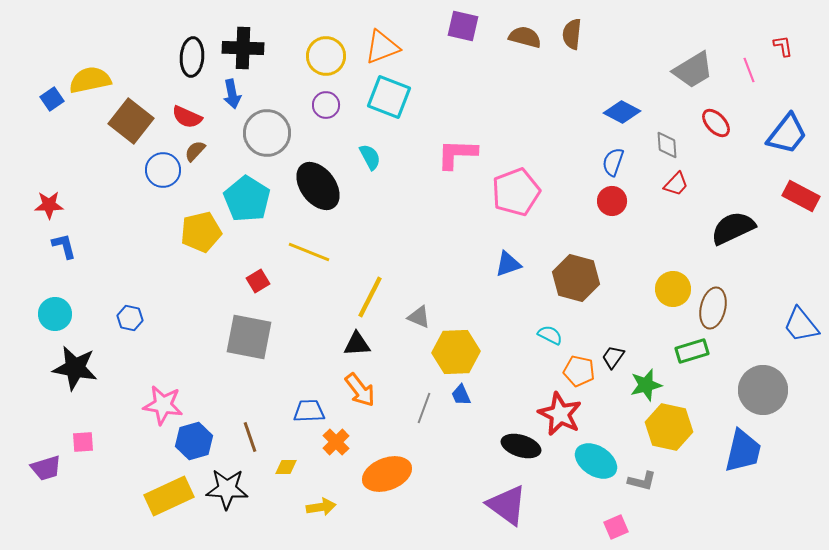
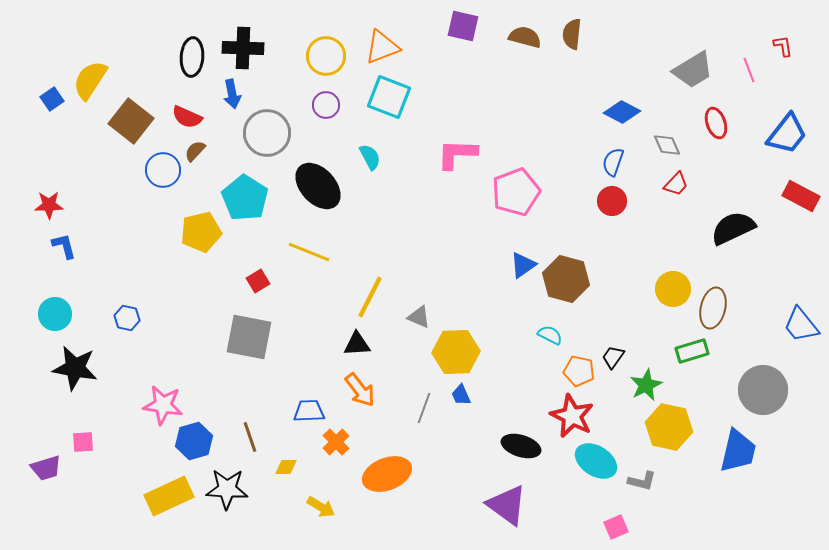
yellow semicircle at (90, 80): rotated 45 degrees counterclockwise
red ellipse at (716, 123): rotated 24 degrees clockwise
gray diamond at (667, 145): rotated 20 degrees counterclockwise
black ellipse at (318, 186): rotated 6 degrees counterclockwise
cyan pentagon at (247, 199): moved 2 px left, 1 px up
blue triangle at (508, 264): moved 15 px right, 1 px down; rotated 16 degrees counterclockwise
brown hexagon at (576, 278): moved 10 px left, 1 px down
blue hexagon at (130, 318): moved 3 px left
green star at (646, 385): rotated 12 degrees counterclockwise
red star at (560, 414): moved 12 px right, 2 px down
blue trapezoid at (743, 451): moved 5 px left
yellow arrow at (321, 507): rotated 40 degrees clockwise
